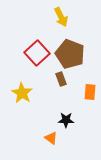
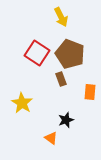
red square: rotated 15 degrees counterclockwise
yellow star: moved 10 px down
black star: rotated 21 degrees counterclockwise
